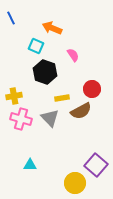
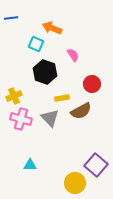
blue line: rotated 72 degrees counterclockwise
cyan square: moved 2 px up
red circle: moved 5 px up
yellow cross: rotated 14 degrees counterclockwise
